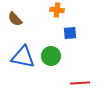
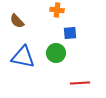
brown semicircle: moved 2 px right, 2 px down
green circle: moved 5 px right, 3 px up
